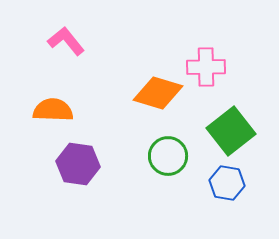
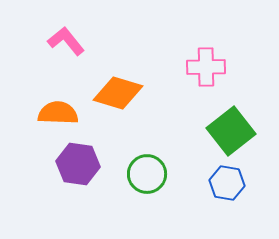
orange diamond: moved 40 px left
orange semicircle: moved 5 px right, 3 px down
green circle: moved 21 px left, 18 px down
